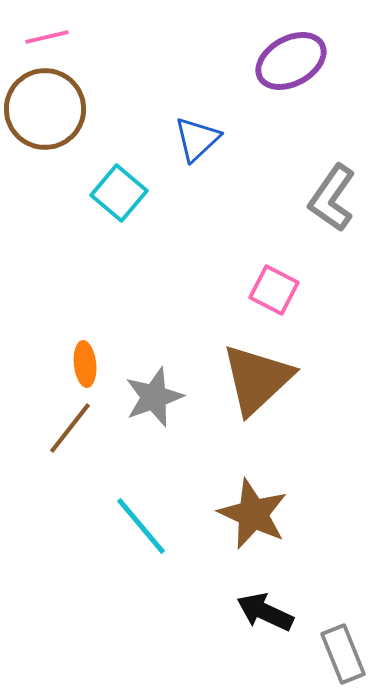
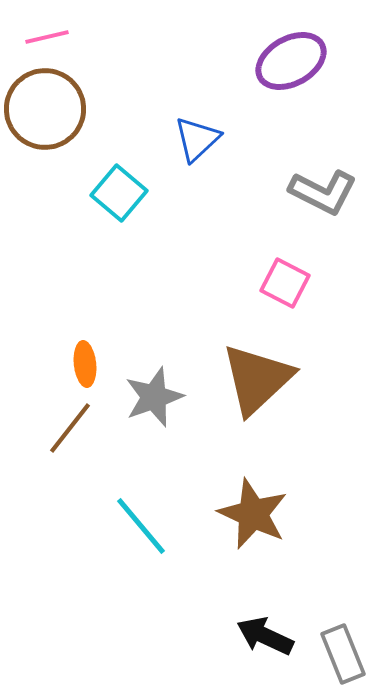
gray L-shape: moved 9 px left, 6 px up; rotated 98 degrees counterclockwise
pink square: moved 11 px right, 7 px up
black arrow: moved 24 px down
